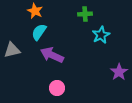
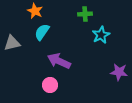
cyan semicircle: moved 3 px right
gray triangle: moved 7 px up
purple arrow: moved 7 px right, 6 px down
purple star: rotated 30 degrees counterclockwise
pink circle: moved 7 px left, 3 px up
